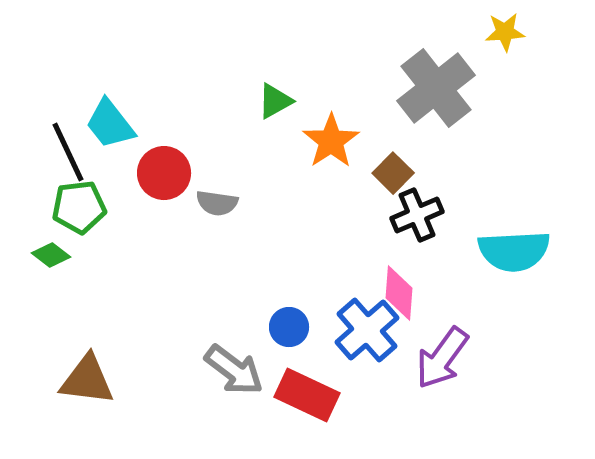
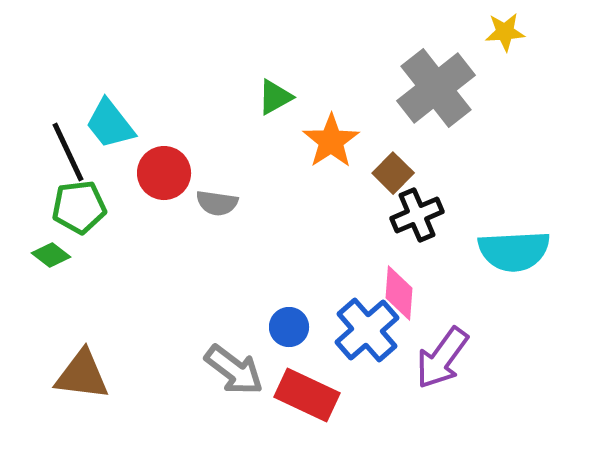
green triangle: moved 4 px up
brown triangle: moved 5 px left, 5 px up
